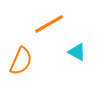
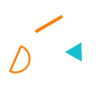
cyan triangle: moved 1 px left
